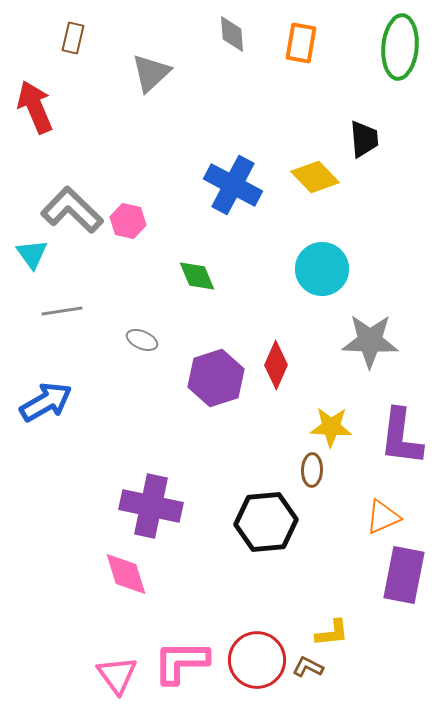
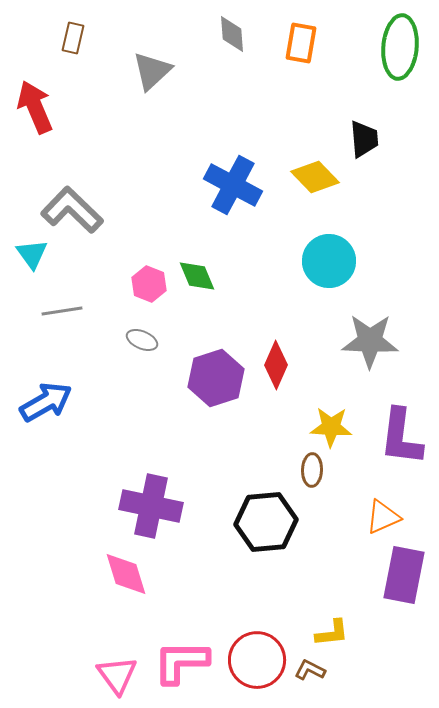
gray triangle: moved 1 px right, 2 px up
pink hexagon: moved 21 px right, 63 px down; rotated 8 degrees clockwise
cyan circle: moved 7 px right, 8 px up
brown L-shape: moved 2 px right, 3 px down
